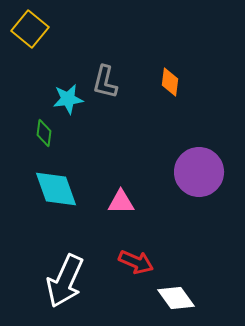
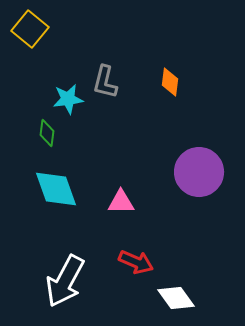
green diamond: moved 3 px right
white arrow: rotated 4 degrees clockwise
